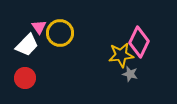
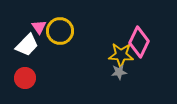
yellow circle: moved 2 px up
yellow star: rotated 10 degrees clockwise
gray star: moved 11 px left, 2 px up; rotated 21 degrees counterclockwise
